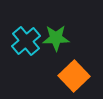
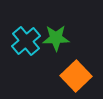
orange square: moved 2 px right
